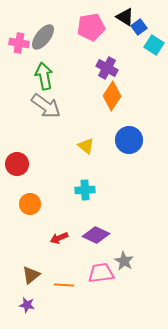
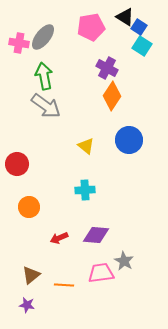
blue square: rotated 21 degrees counterclockwise
cyan square: moved 12 px left, 1 px down
orange circle: moved 1 px left, 3 px down
purple diamond: rotated 20 degrees counterclockwise
